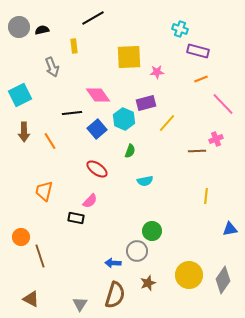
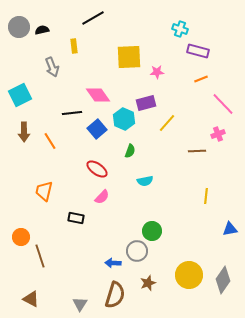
pink cross at (216, 139): moved 2 px right, 5 px up
pink semicircle at (90, 201): moved 12 px right, 4 px up
